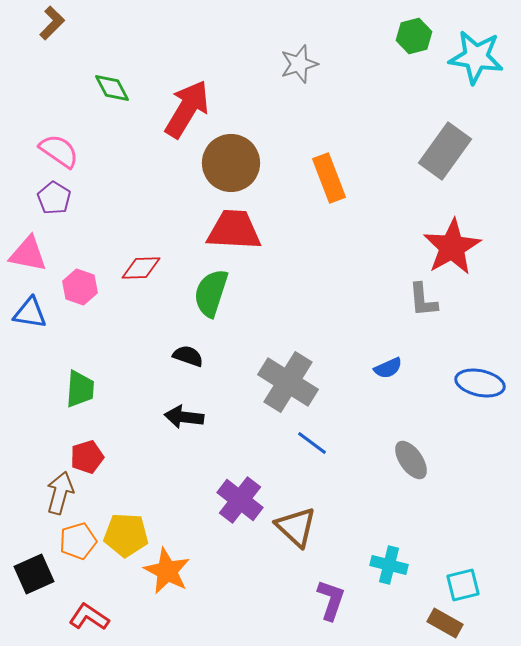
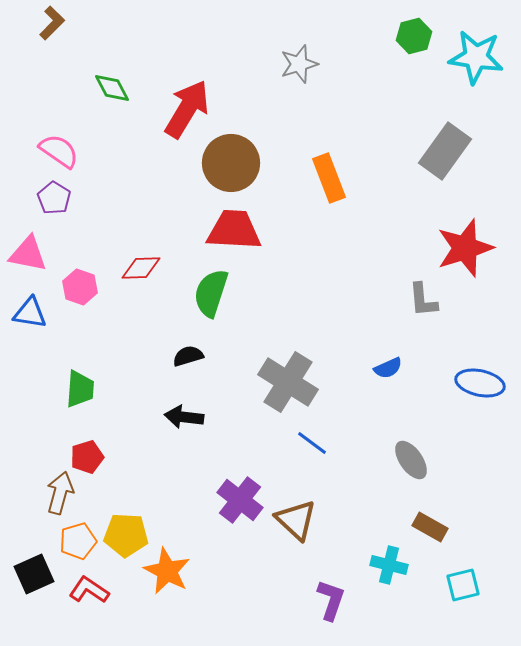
red star: moved 13 px right, 1 px down; rotated 12 degrees clockwise
black semicircle: rotated 36 degrees counterclockwise
brown triangle: moved 7 px up
red L-shape: moved 27 px up
brown rectangle: moved 15 px left, 96 px up
